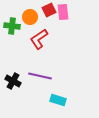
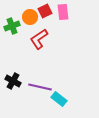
red square: moved 4 px left, 1 px down
green cross: rotated 28 degrees counterclockwise
purple line: moved 11 px down
cyan rectangle: moved 1 px right, 1 px up; rotated 21 degrees clockwise
